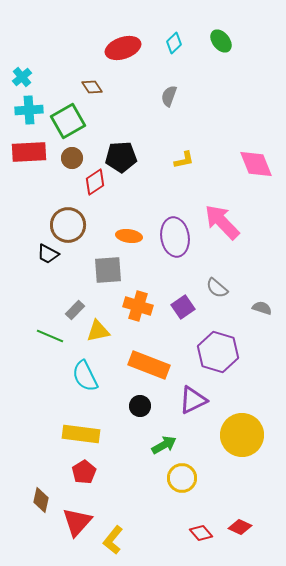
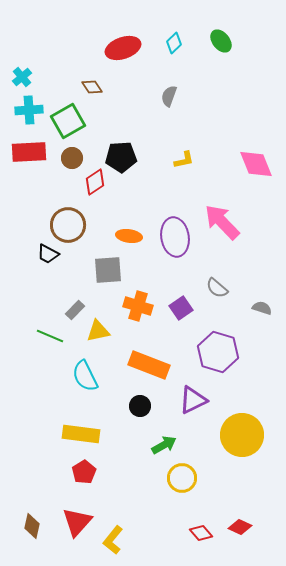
purple square at (183, 307): moved 2 px left, 1 px down
brown diamond at (41, 500): moved 9 px left, 26 px down
